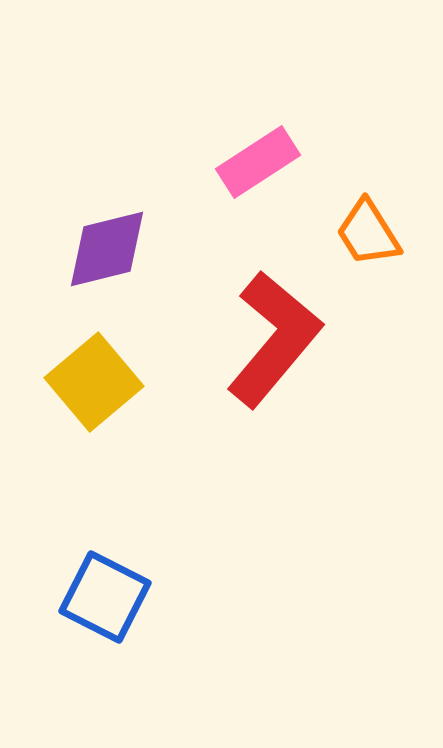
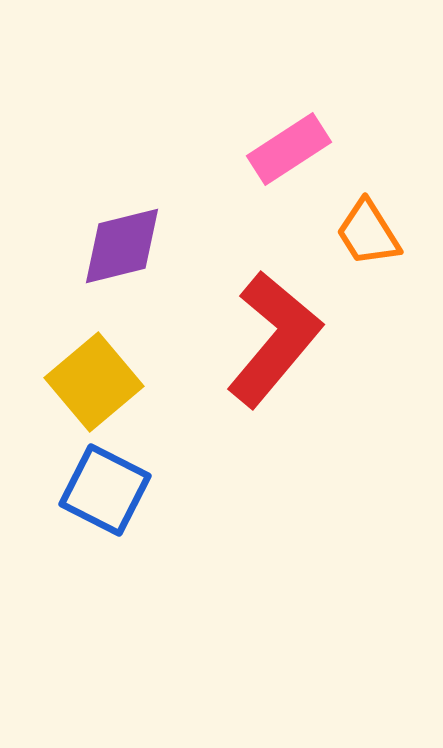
pink rectangle: moved 31 px right, 13 px up
purple diamond: moved 15 px right, 3 px up
blue square: moved 107 px up
